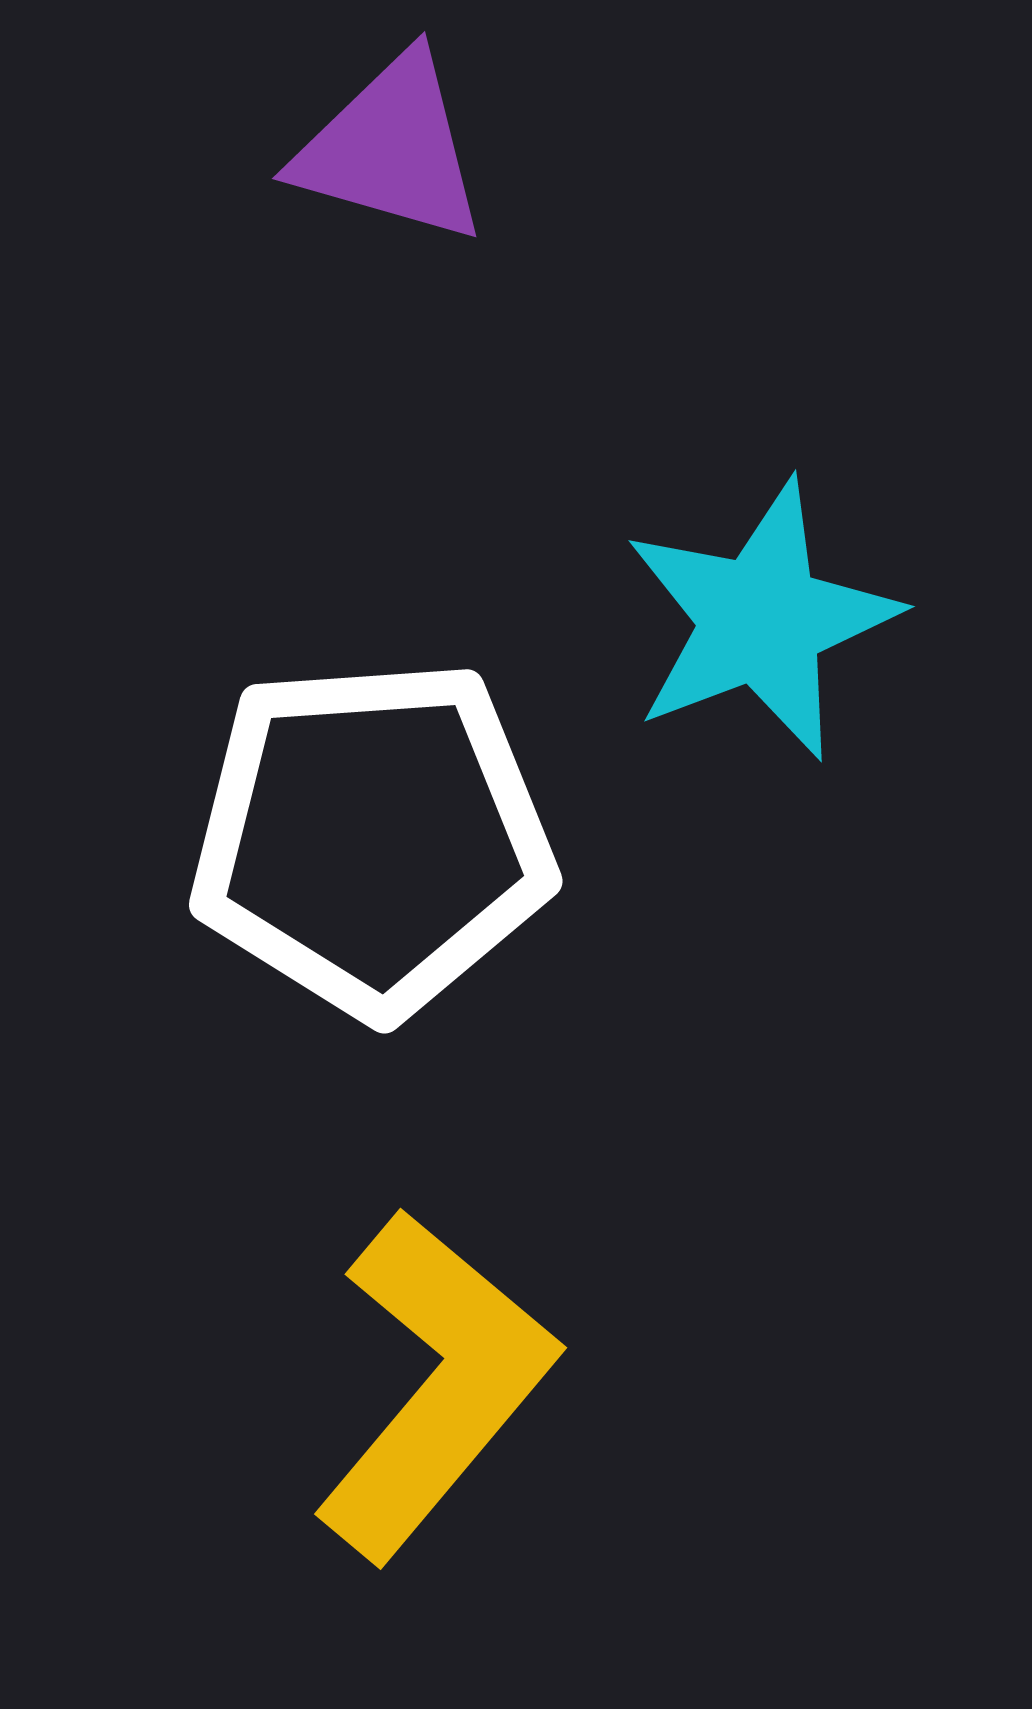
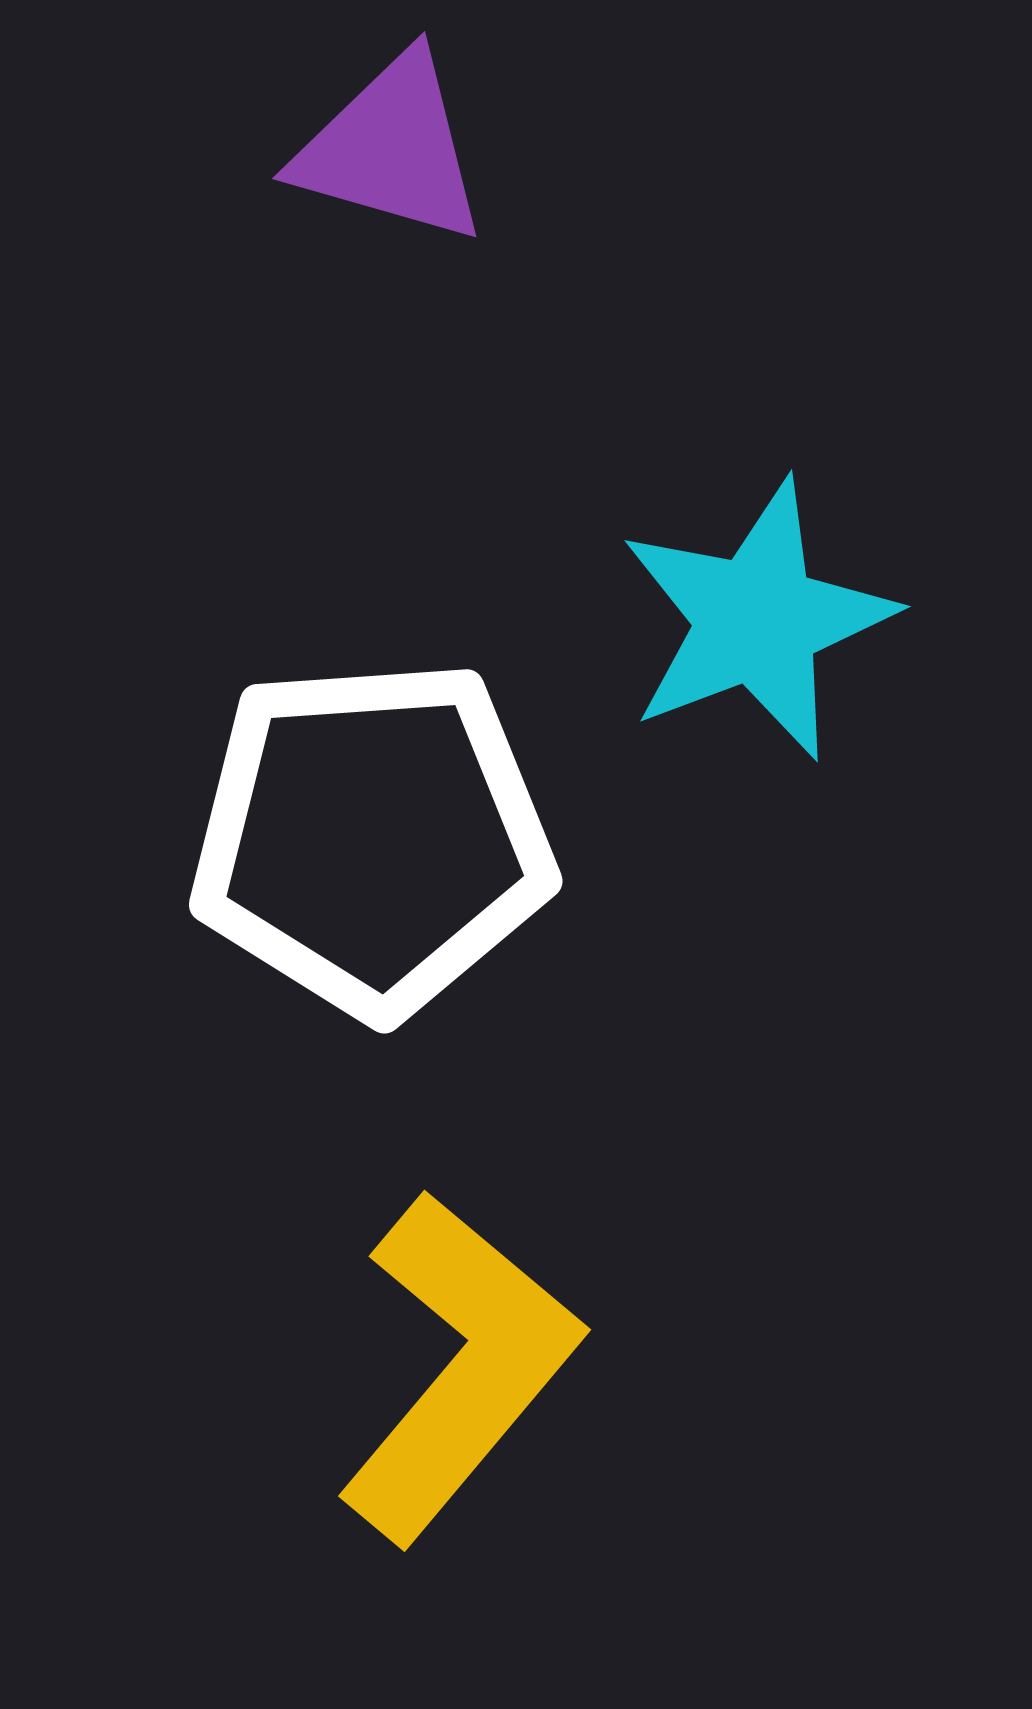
cyan star: moved 4 px left
yellow L-shape: moved 24 px right, 18 px up
